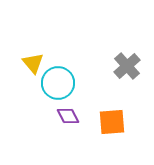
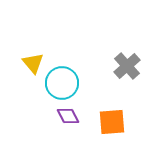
cyan circle: moved 4 px right
